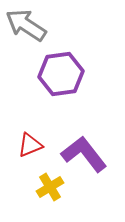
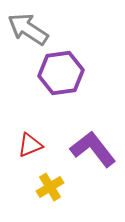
gray arrow: moved 2 px right, 4 px down
purple hexagon: moved 1 px up
purple L-shape: moved 9 px right, 5 px up
